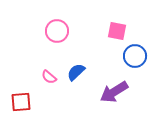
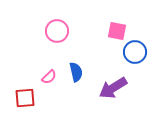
blue circle: moved 4 px up
blue semicircle: rotated 120 degrees clockwise
pink semicircle: rotated 84 degrees counterclockwise
purple arrow: moved 1 px left, 4 px up
red square: moved 4 px right, 4 px up
